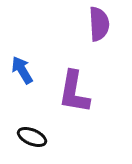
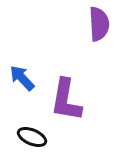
blue arrow: moved 8 px down; rotated 12 degrees counterclockwise
purple L-shape: moved 8 px left, 8 px down
